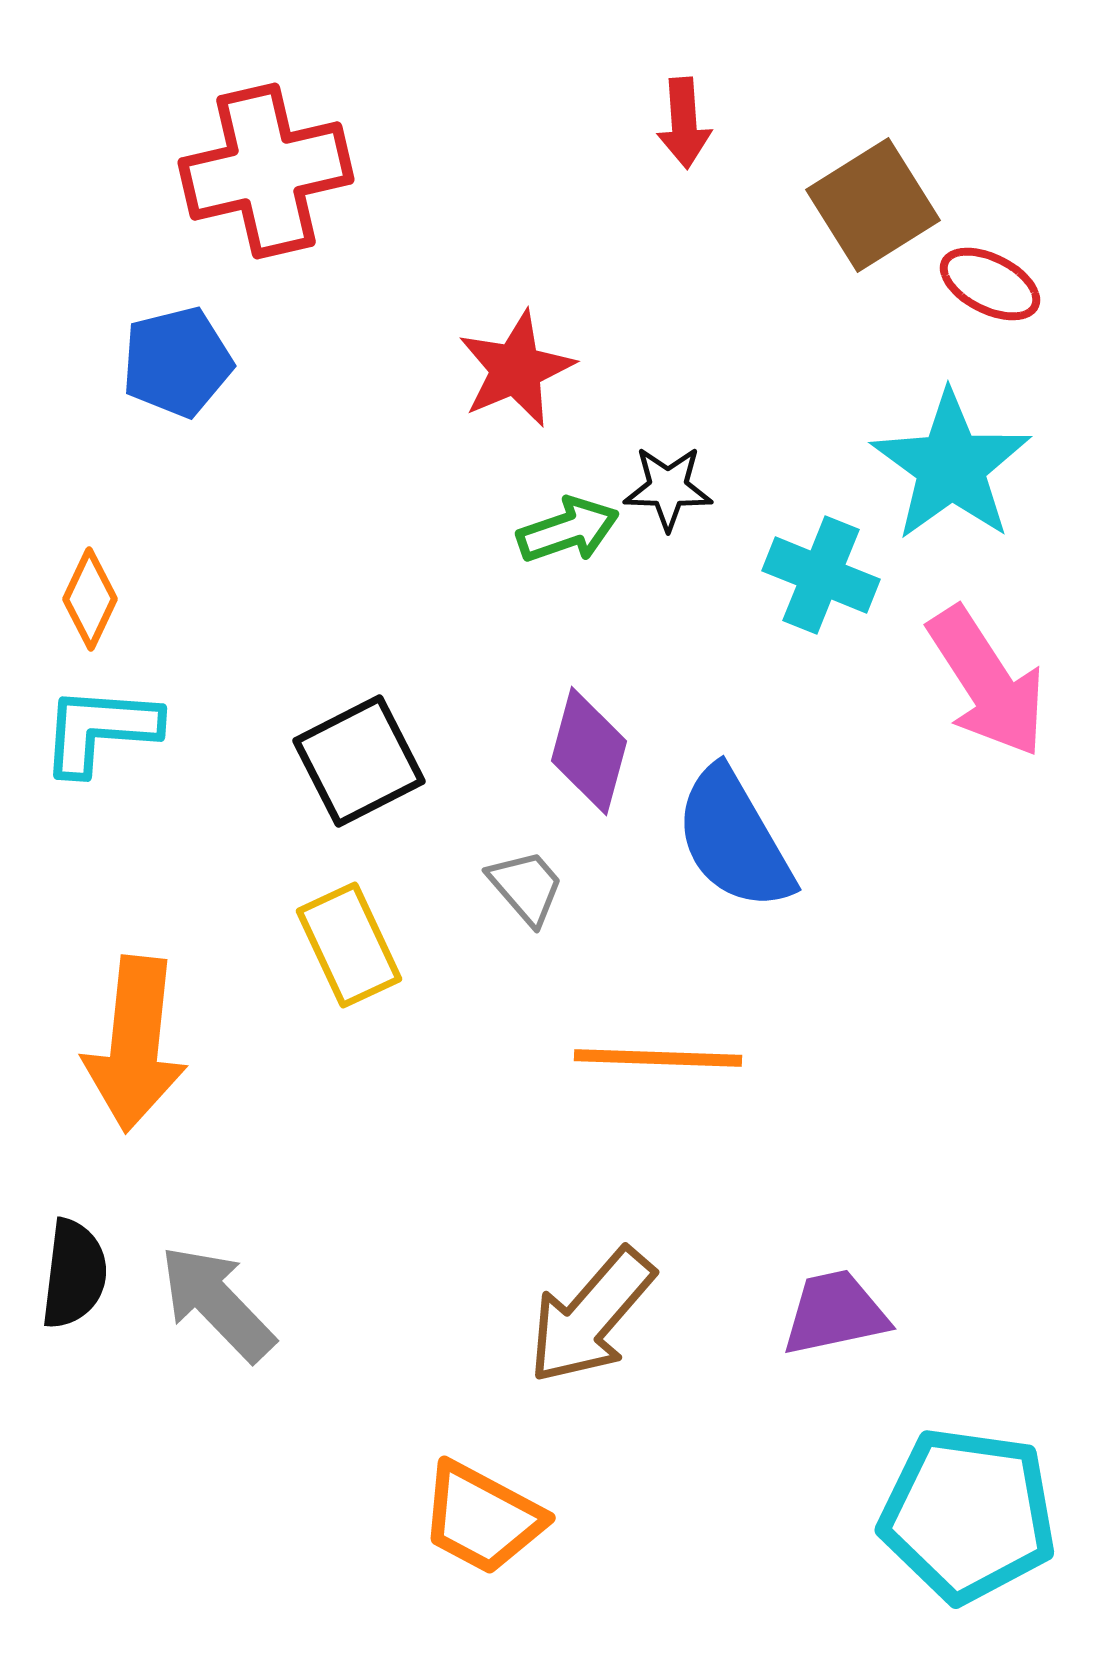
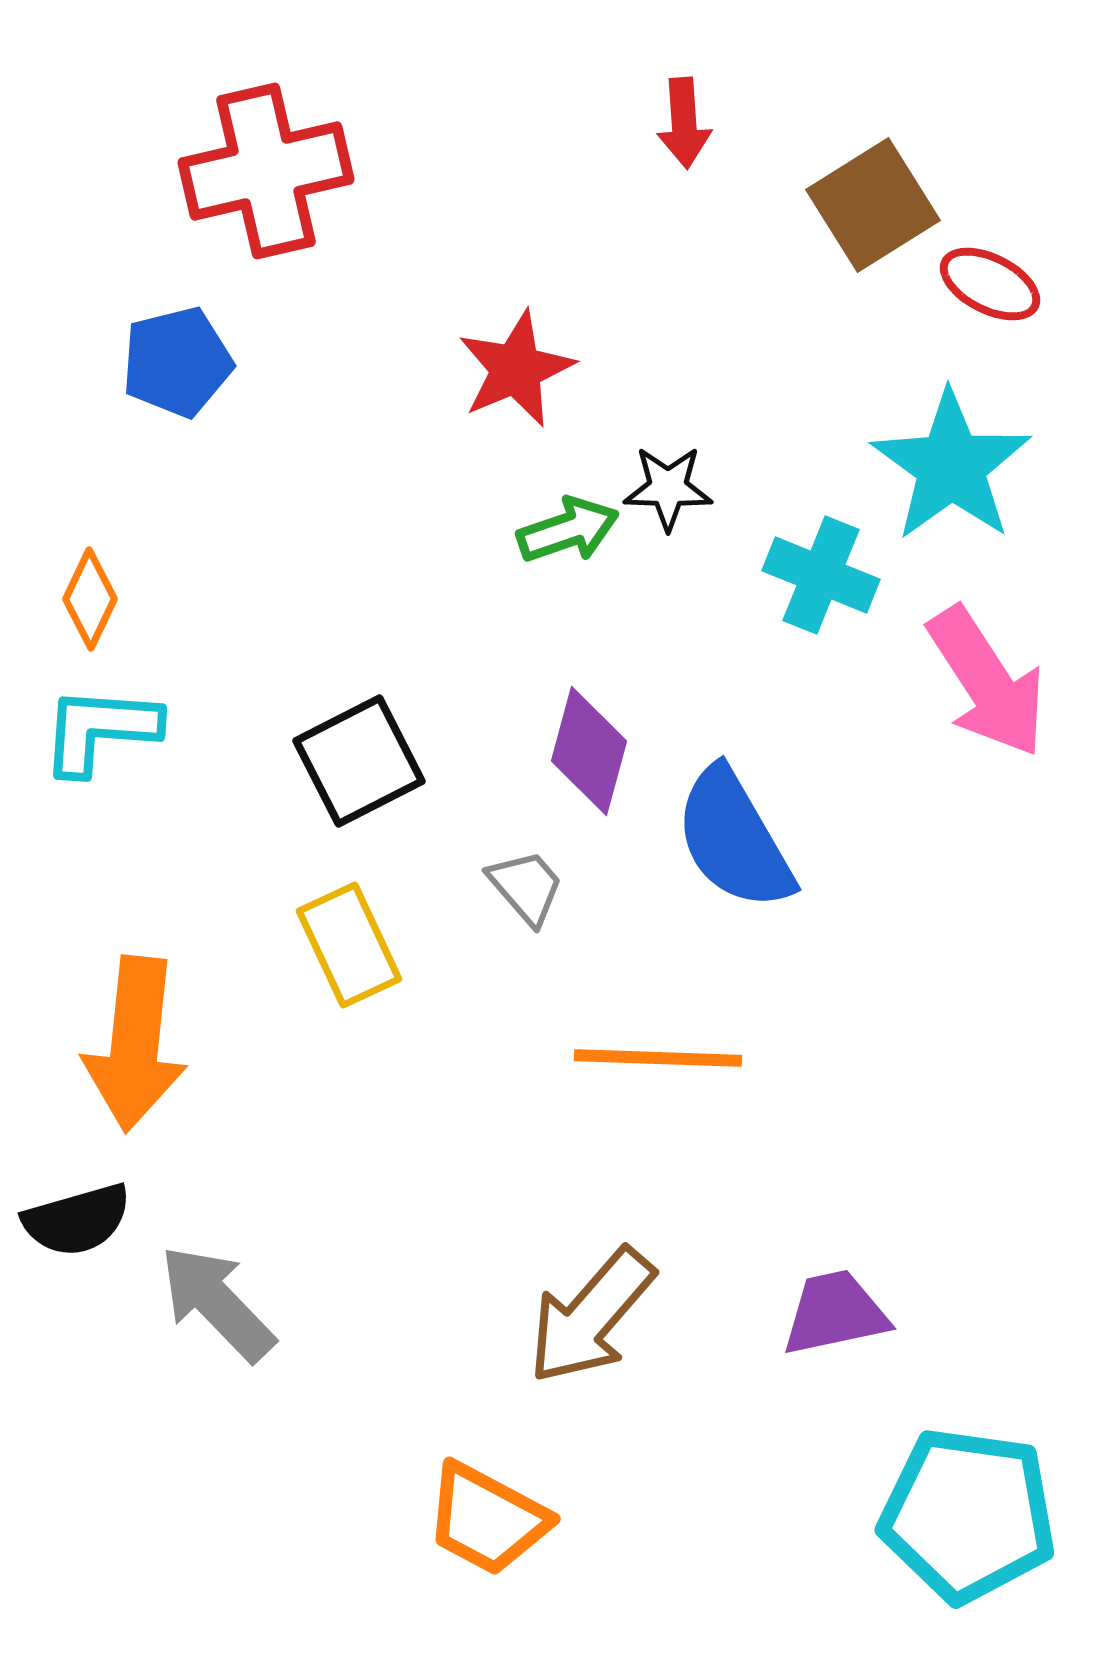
black semicircle: moved 3 px right, 54 px up; rotated 67 degrees clockwise
orange trapezoid: moved 5 px right, 1 px down
